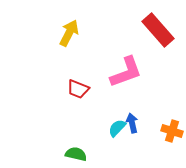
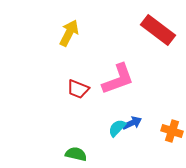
red rectangle: rotated 12 degrees counterclockwise
pink L-shape: moved 8 px left, 7 px down
blue arrow: rotated 78 degrees clockwise
